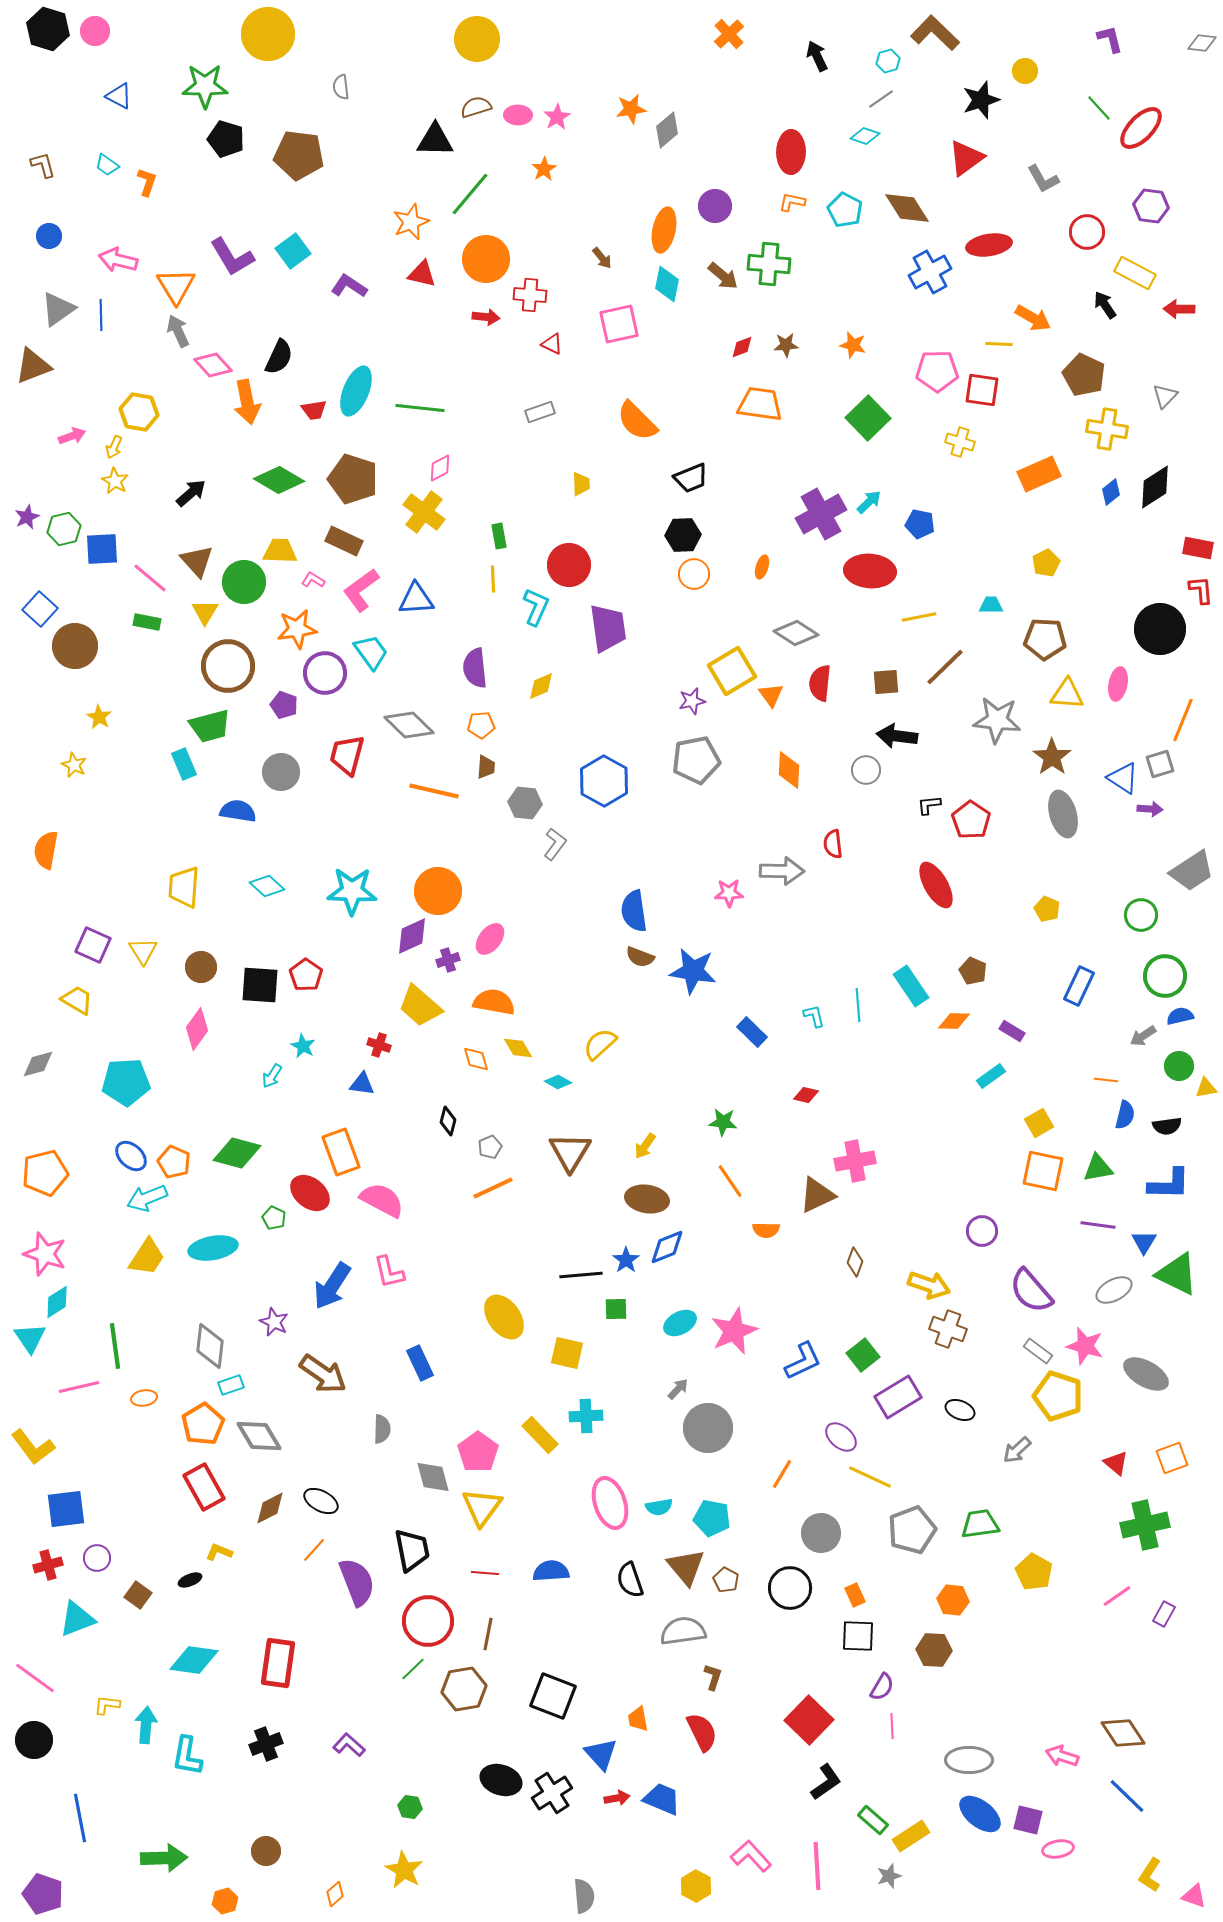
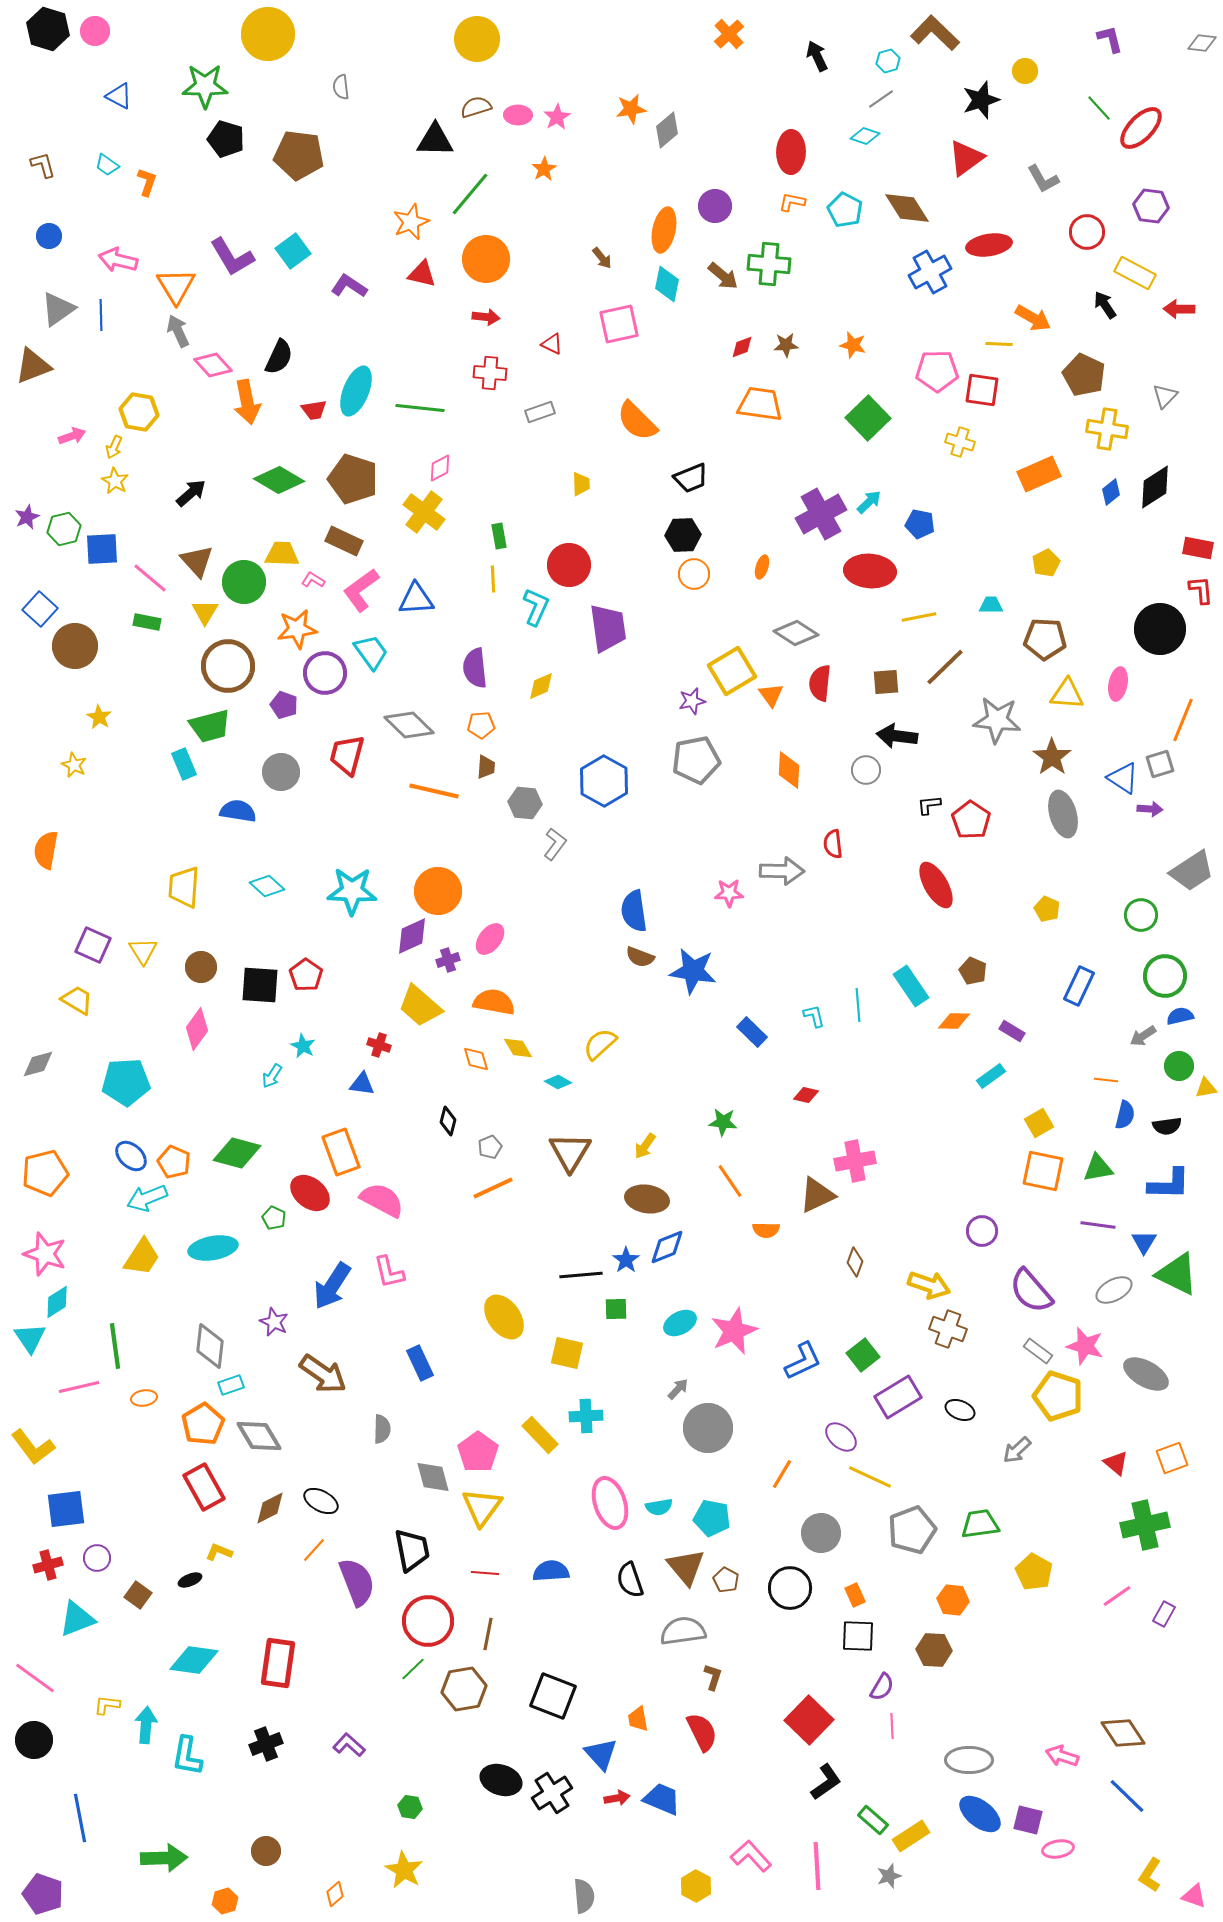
red cross at (530, 295): moved 40 px left, 78 px down
yellow trapezoid at (280, 551): moved 2 px right, 3 px down
yellow trapezoid at (147, 1257): moved 5 px left
